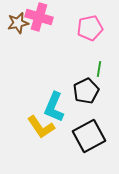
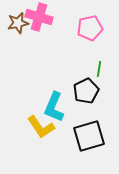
black square: rotated 12 degrees clockwise
